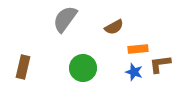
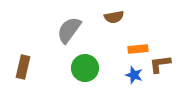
gray semicircle: moved 4 px right, 11 px down
brown semicircle: moved 10 px up; rotated 18 degrees clockwise
green circle: moved 2 px right
blue star: moved 3 px down
